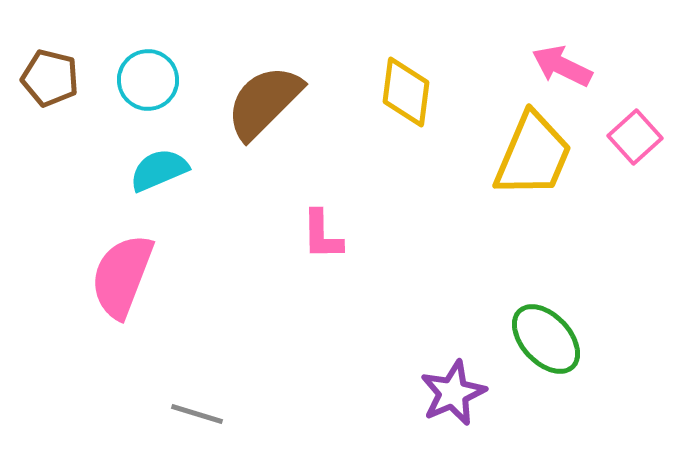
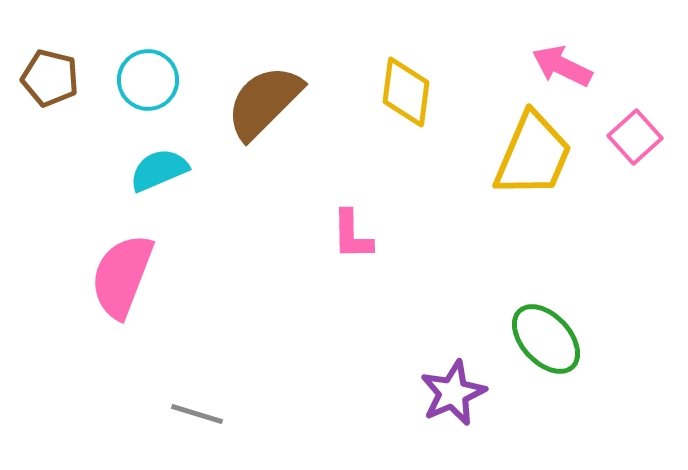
pink L-shape: moved 30 px right
